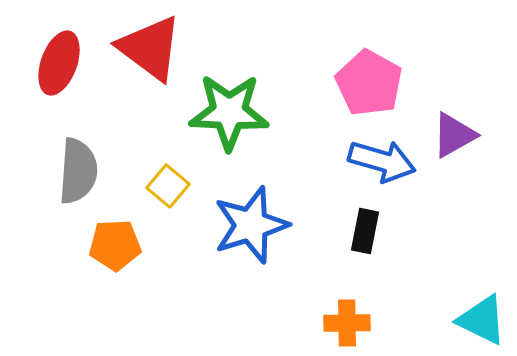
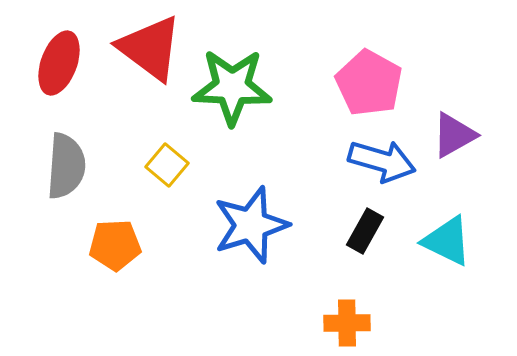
green star: moved 3 px right, 25 px up
gray semicircle: moved 12 px left, 5 px up
yellow square: moved 1 px left, 21 px up
black rectangle: rotated 18 degrees clockwise
cyan triangle: moved 35 px left, 79 px up
